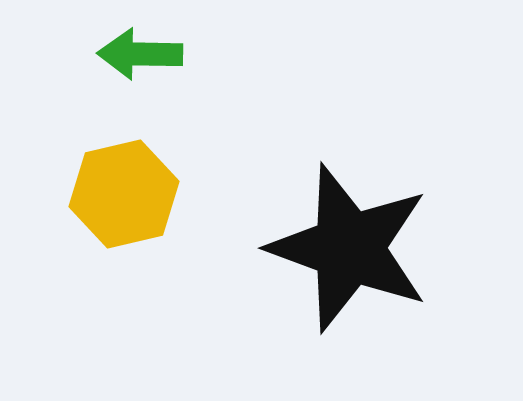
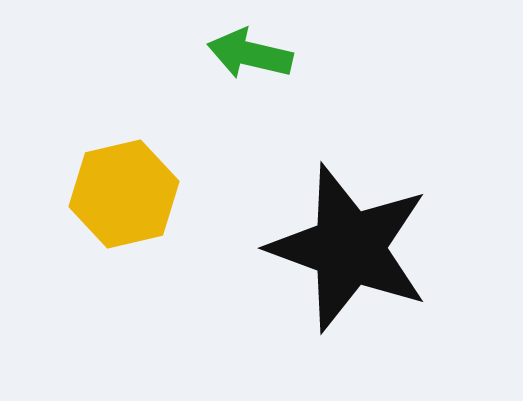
green arrow: moved 110 px right; rotated 12 degrees clockwise
